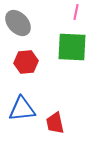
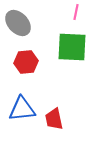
red trapezoid: moved 1 px left, 4 px up
